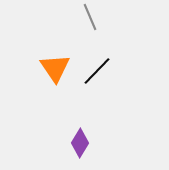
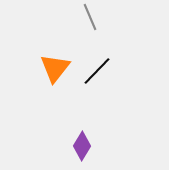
orange triangle: rotated 12 degrees clockwise
purple diamond: moved 2 px right, 3 px down
